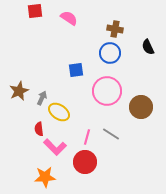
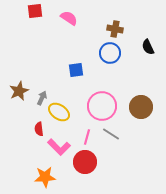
pink circle: moved 5 px left, 15 px down
pink L-shape: moved 4 px right
